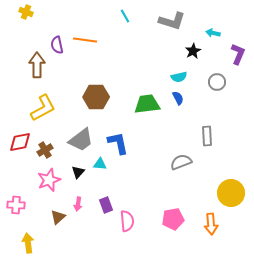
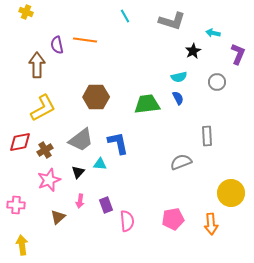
pink arrow: moved 2 px right, 3 px up
yellow arrow: moved 6 px left, 2 px down
